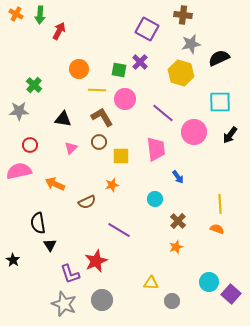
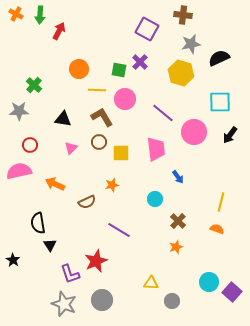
yellow square at (121, 156): moved 3 px up
yellow line at (220, 204): moved 1 px right, 2 px up; rotated 18 degrees clockwise
purple square at (231, 294): moved 1 px right, 2 px up
